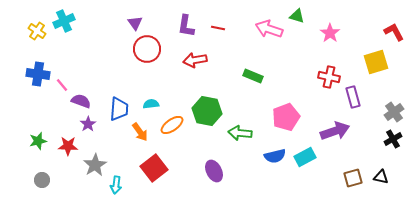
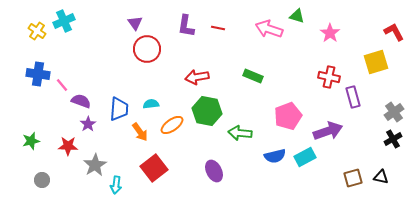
red arrow: moved 2 px right, 17 px down
pink pentagon: moved 2 px right, 1 px up
purple arrow: moved 7 px left
green star: moved 7 px left
